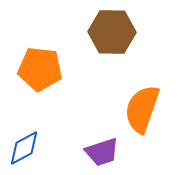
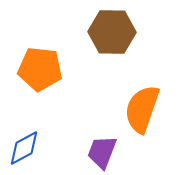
purple trapezoid: rotated 129 degrees clockwise
